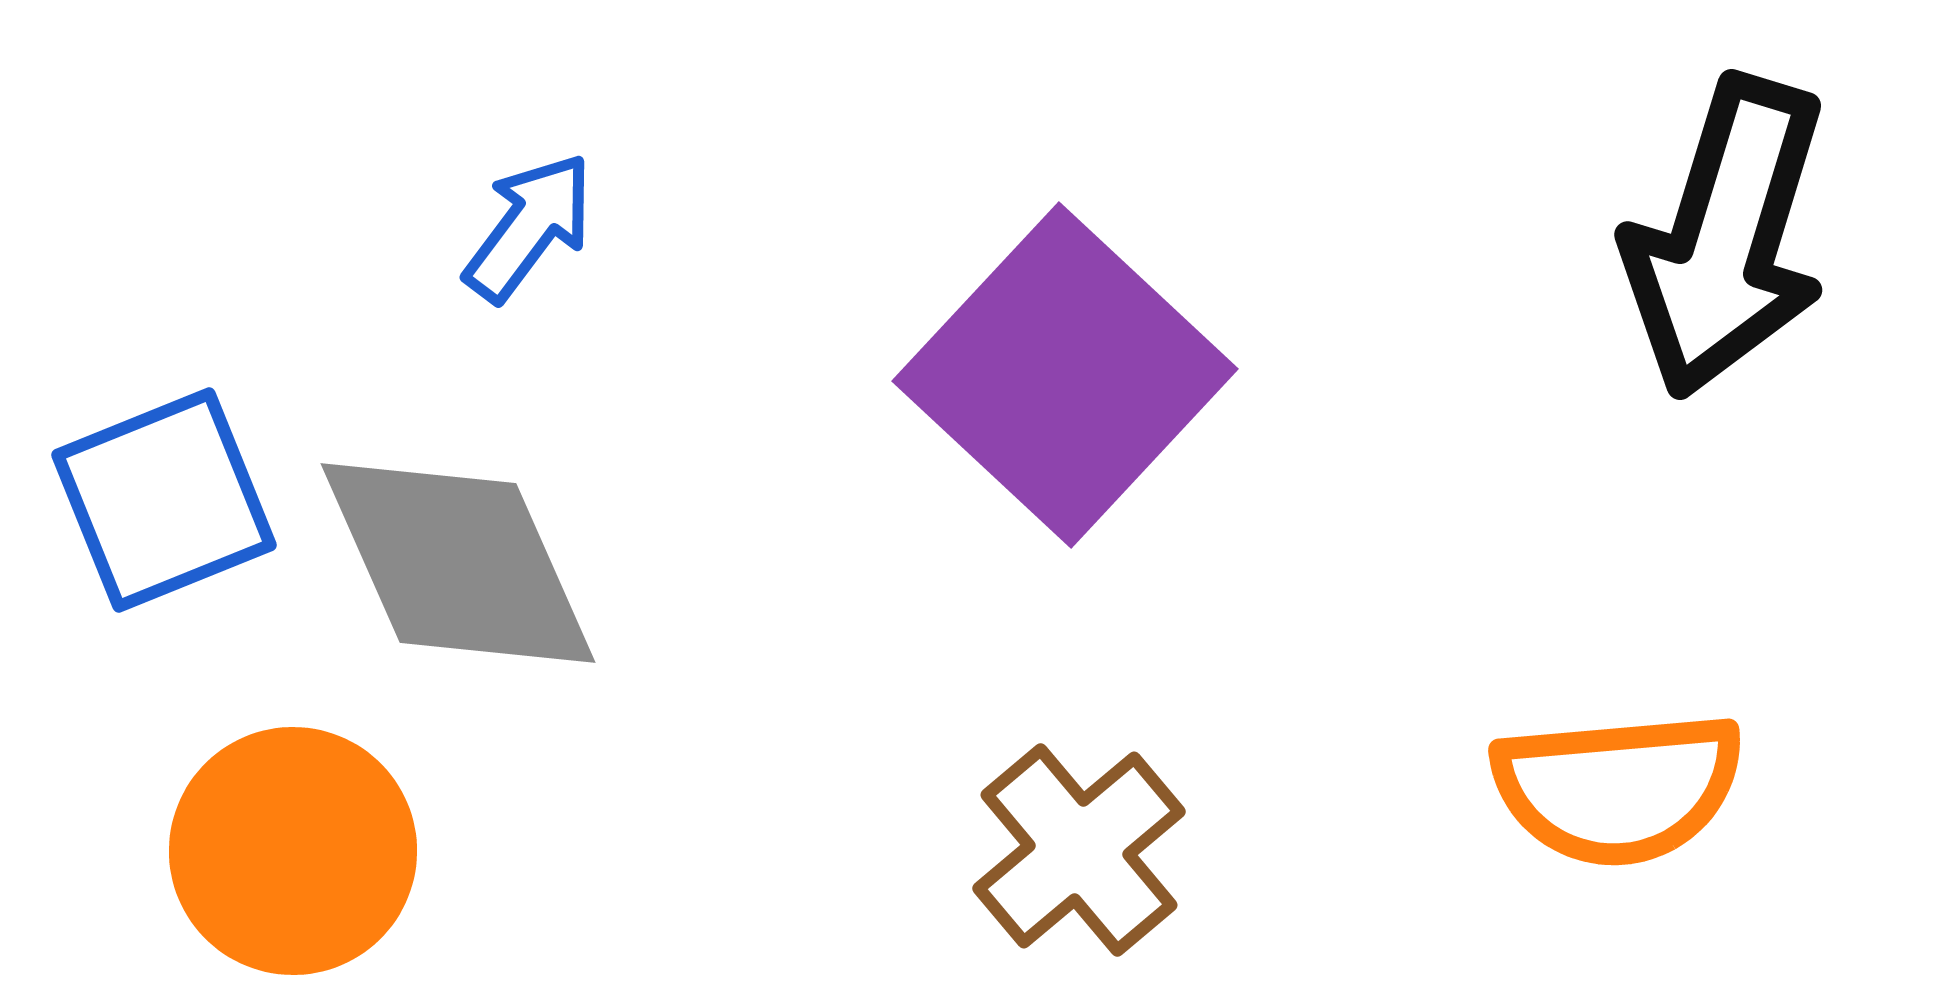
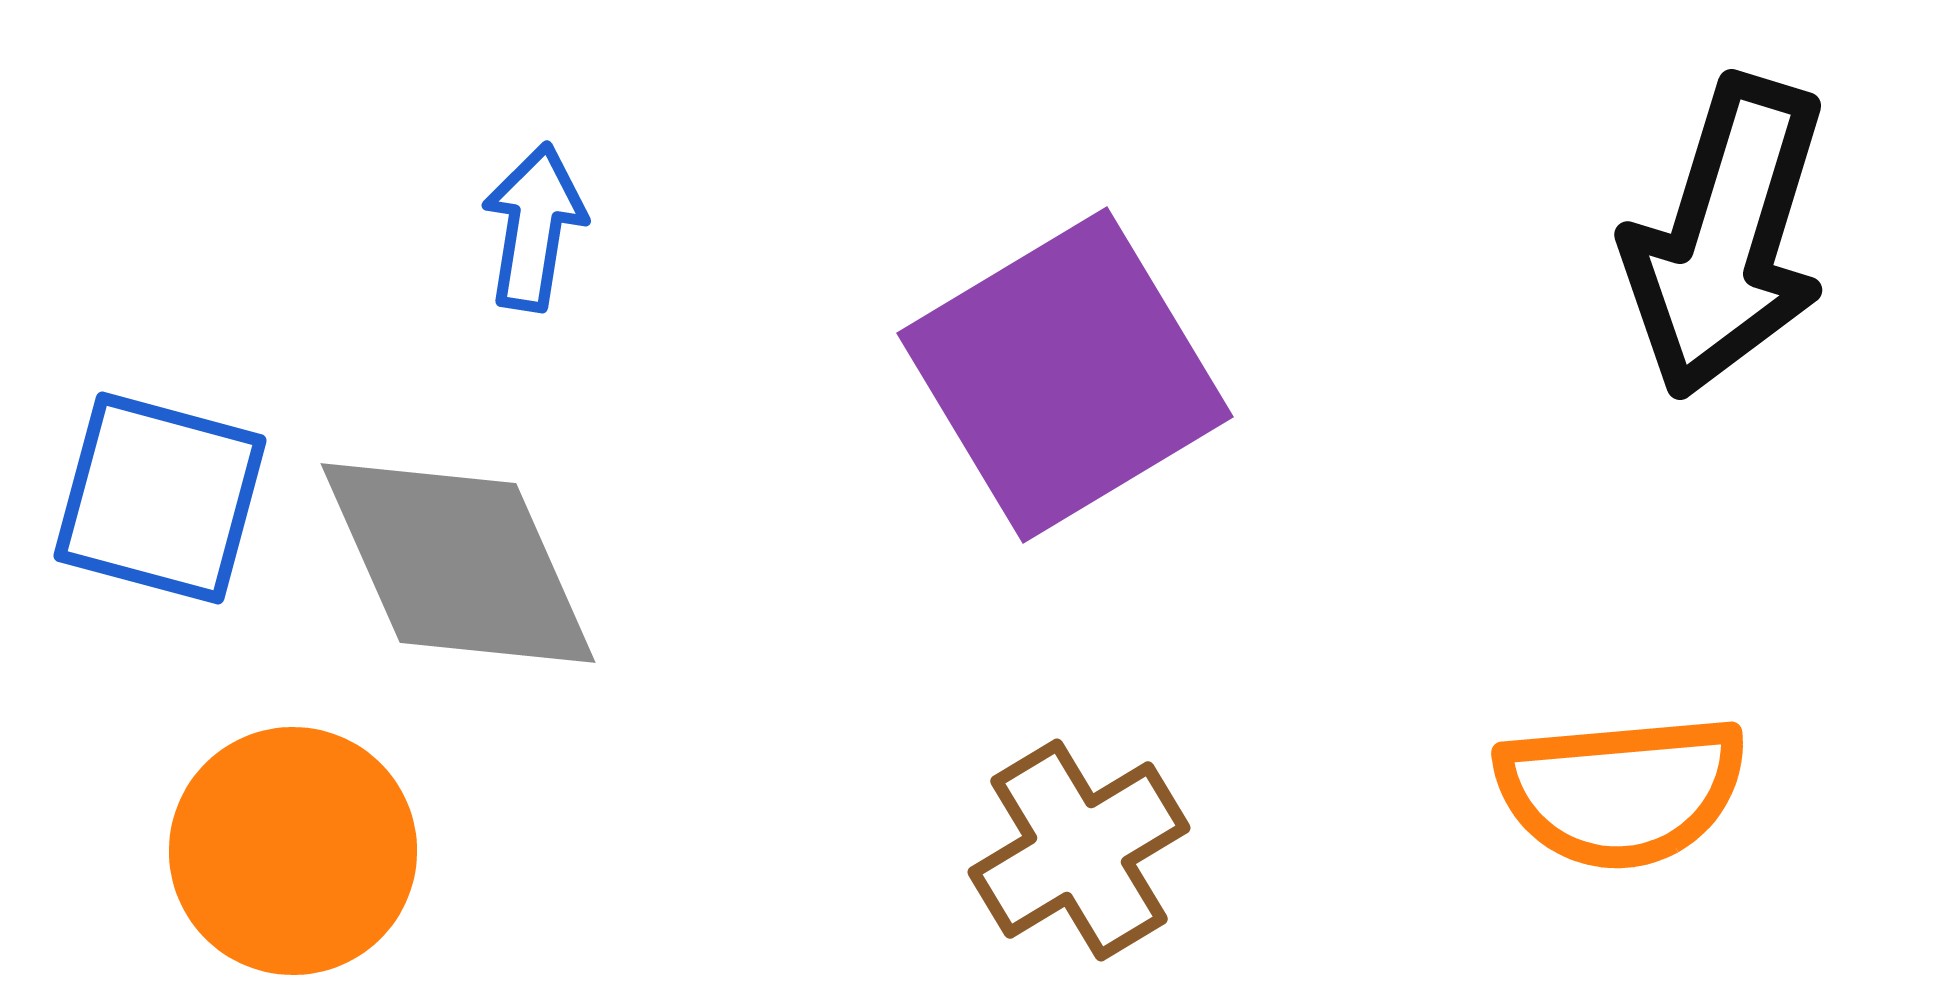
blue arrow: moved 5 px right; rotated 28 degrees counterclockwise
purple square: rotated 16 degrees clockwise
blue square: moved 4 px left, 2 px up; rotated 37 degrees clockwise
orange semicircle: moved 3 px right, 3 px down
brown cross: rotated 9 degrees clockwise
